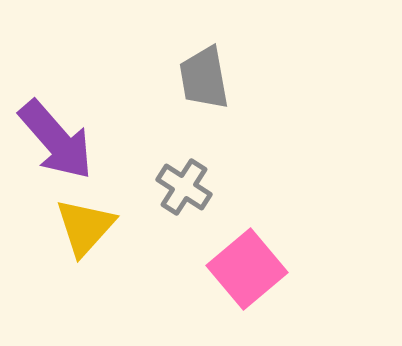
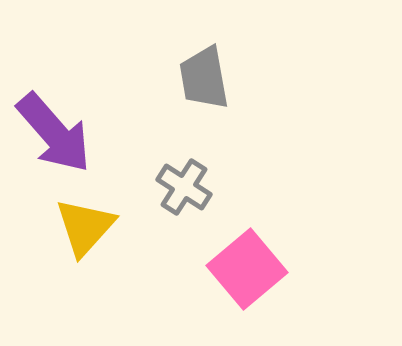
purple arrow: moved 2 px left, 7 px up
